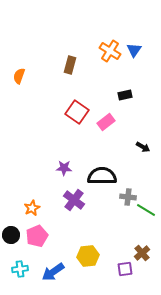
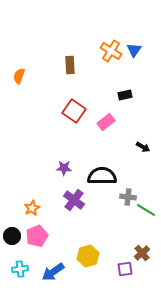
orange cross: moved 1 px right
brown rectangle: rotated 18 degrees counterclockwise
red square: moved 3 px left, 1 px up
black circle: moved 1 px right, 1 px down
yellow hexagon: rotated 10 degrees counterclockwise
